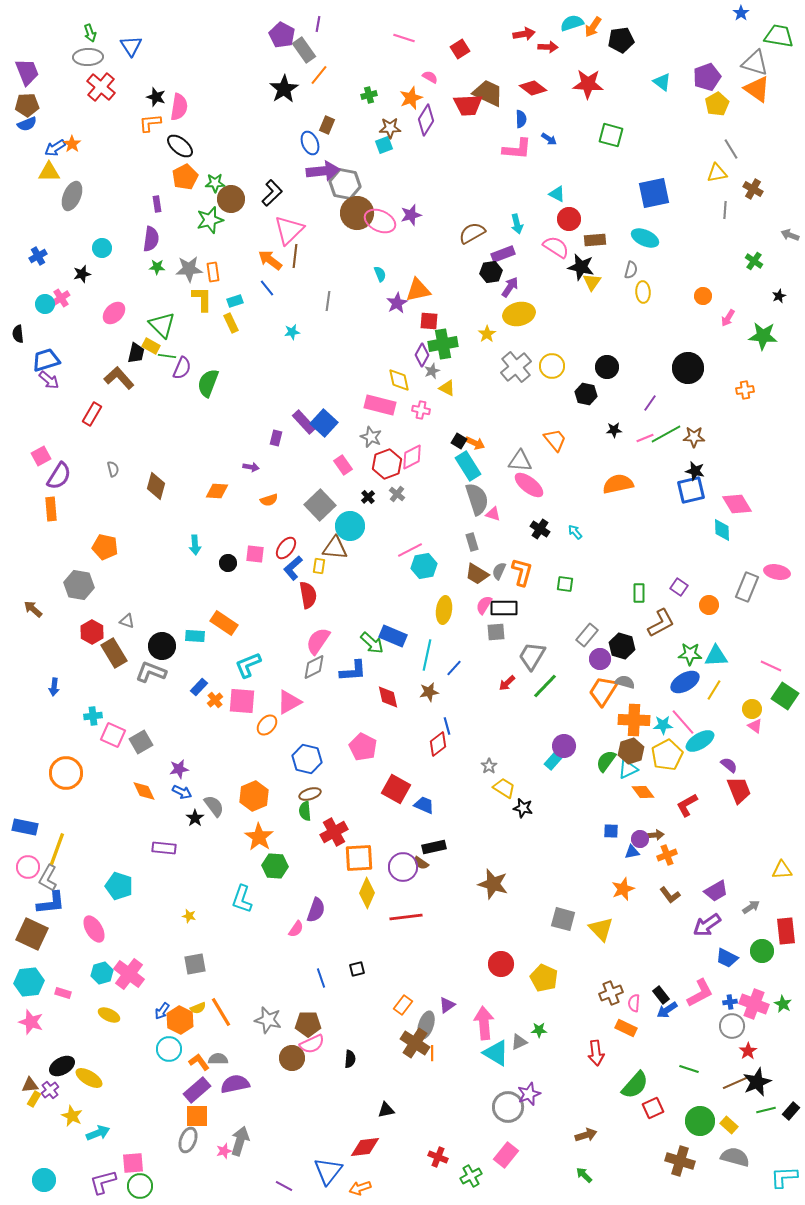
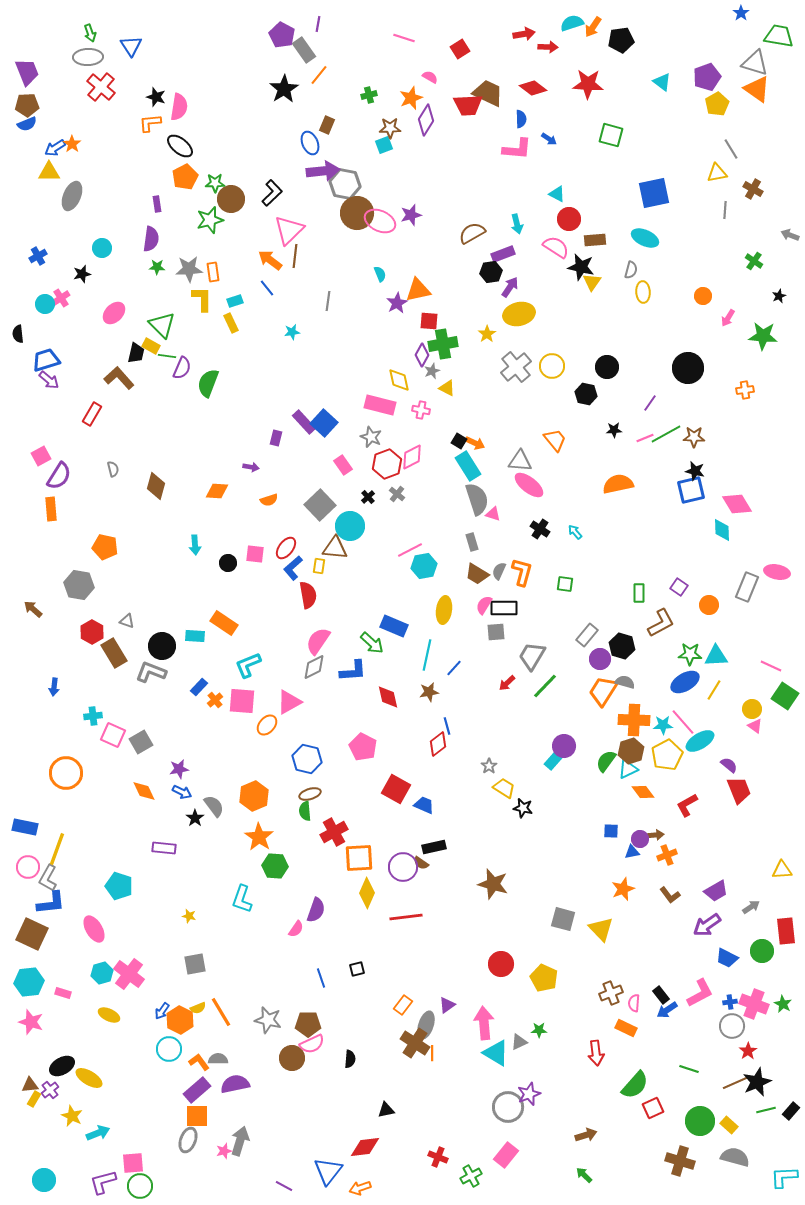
blue rectangle at (393, 636): moved 1 px right, 10 px up
